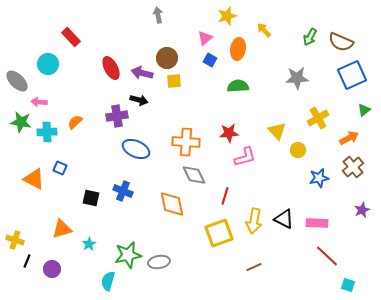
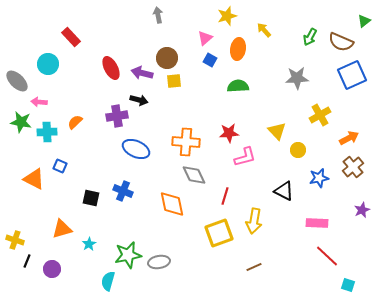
green triangle at (364, 110): moved 89 px up
yellow cross at (318, 118): moved 2 px right, 3 px up
blue square at (60, 168): moved 2 px up
black triangle at (284, 219): moved 28 px up
